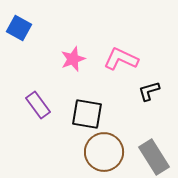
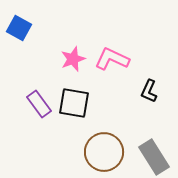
pink L-shape: moved 9 px left
black L-shape: rotated 50 degrees counterclockwise
purple rectangle: moved 1 px right, 1 px up
black square: moved 13 px left, 11 px up
